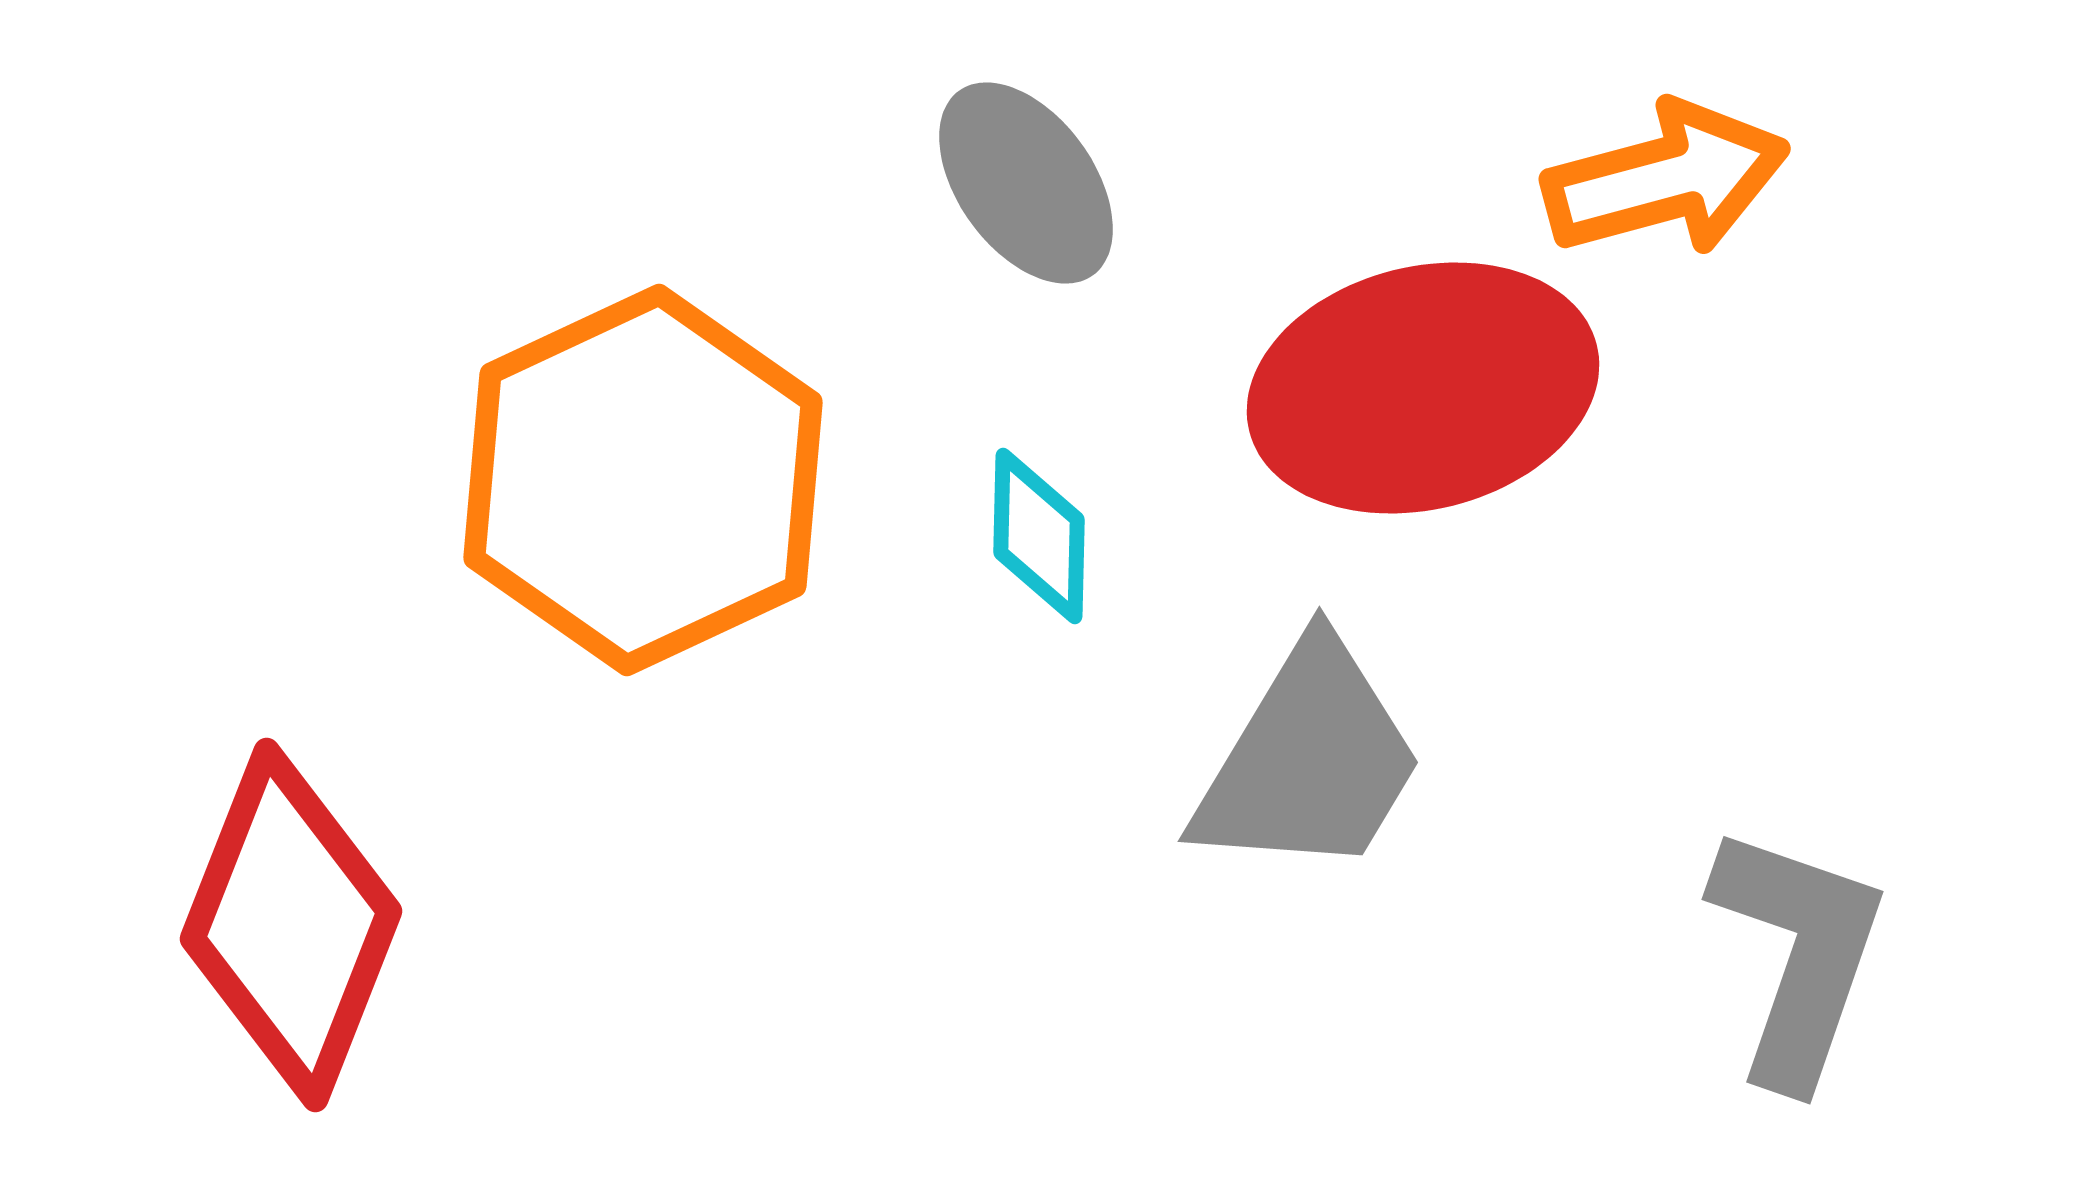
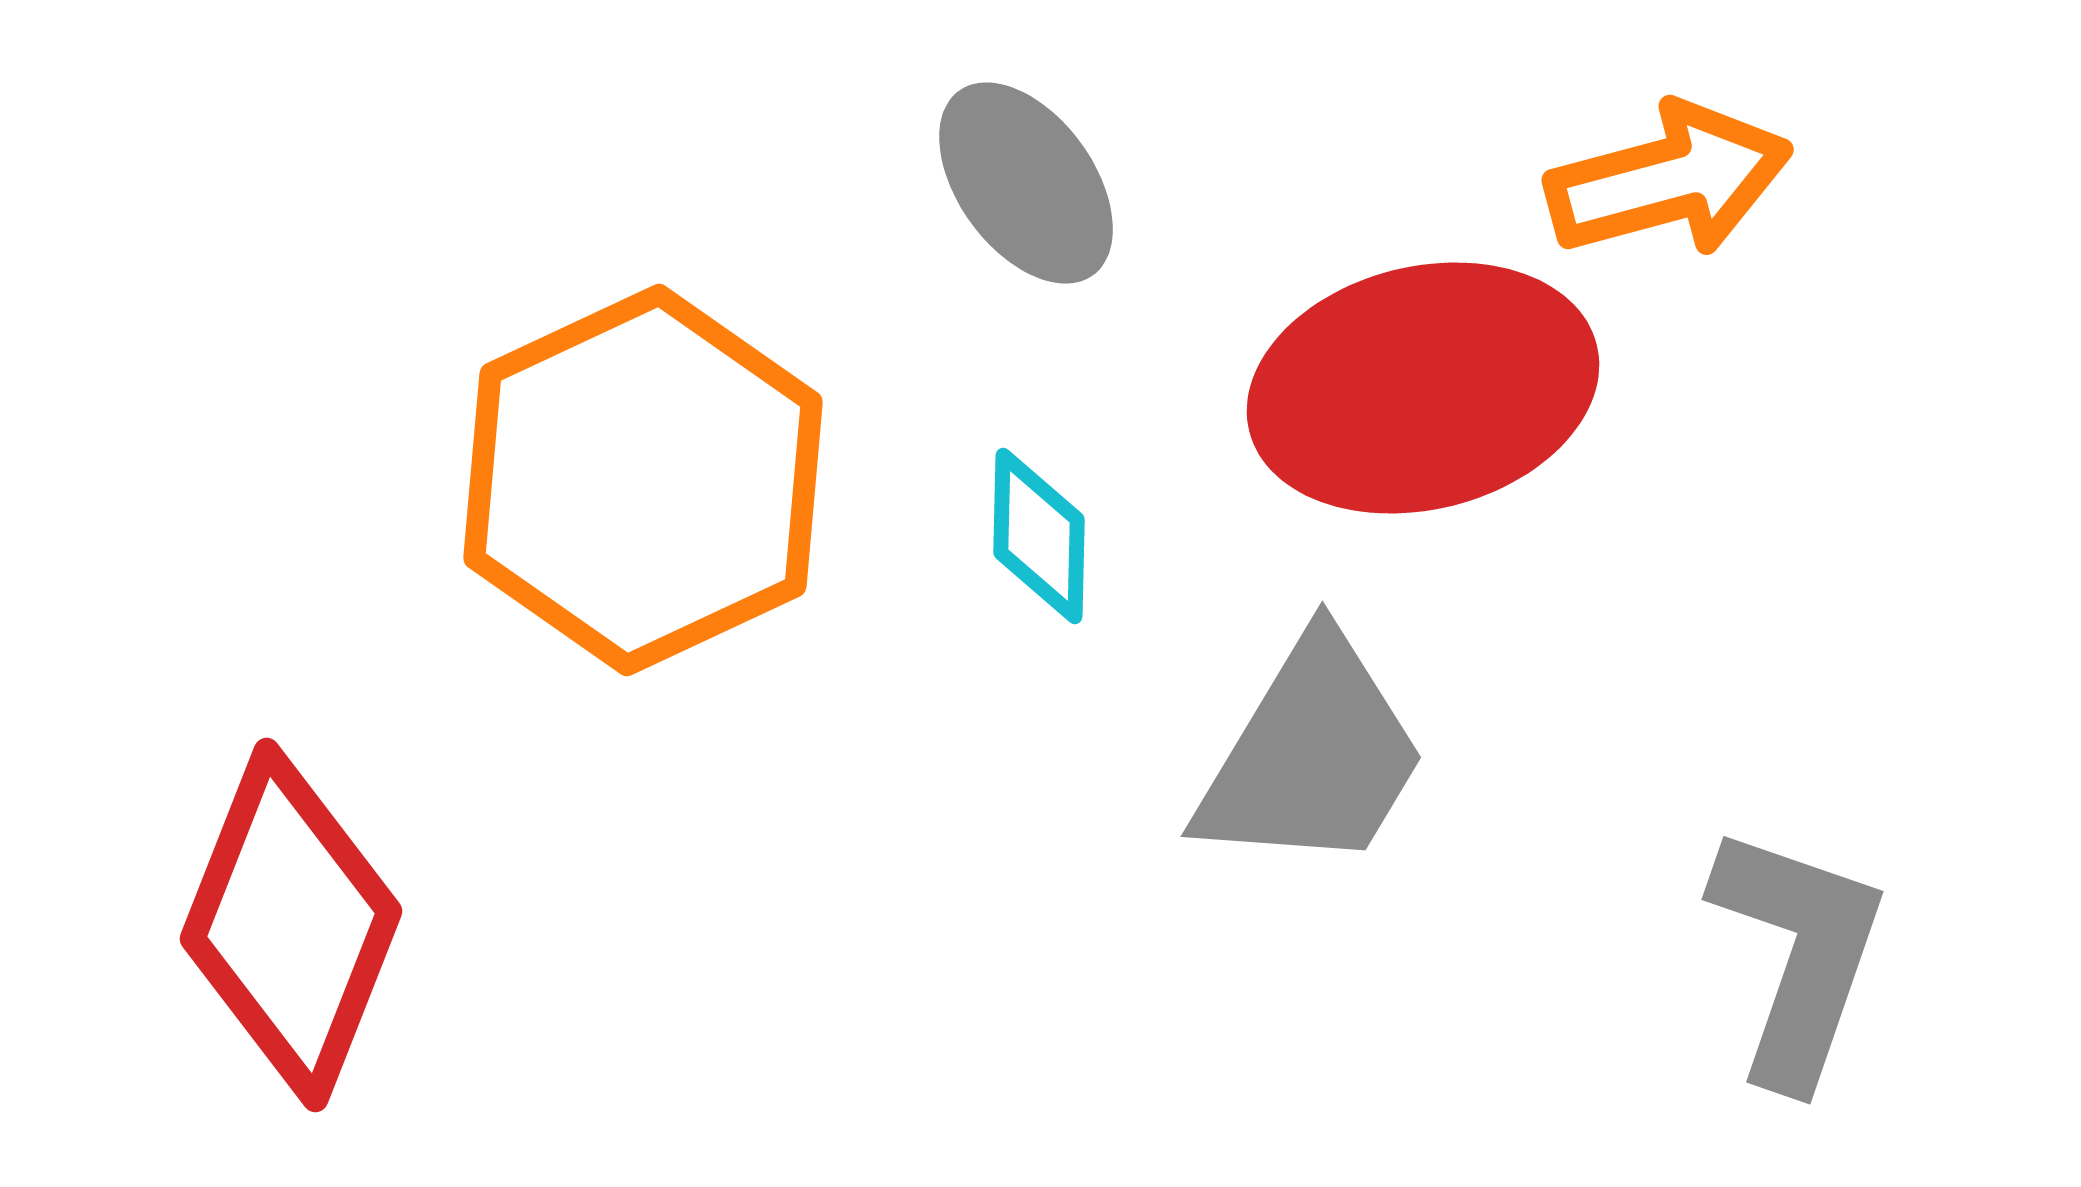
orange arrow: moved 3 px right, 1 px down
gray trapezoid: moved 3 px right, 5 px up
